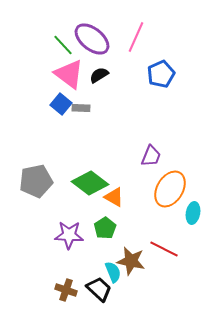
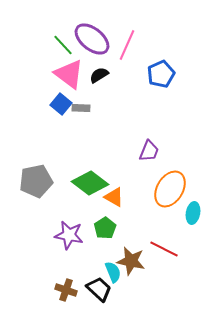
pink line: moved 9 px left, 8 px down
purple trapezoid: moved 2 px left, 5 px up
purple star: rotated 8 degrees clockwise
